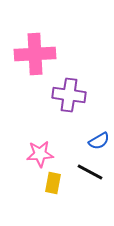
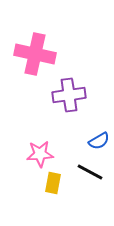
pink cross: rotated 15 degrees clockwise
purple cross: rotated 16 degrees counterclockwise
